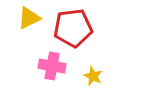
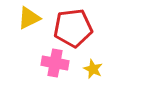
pink cross: moved 3 px right, 3 px up
yellow star: moved 7 px up
